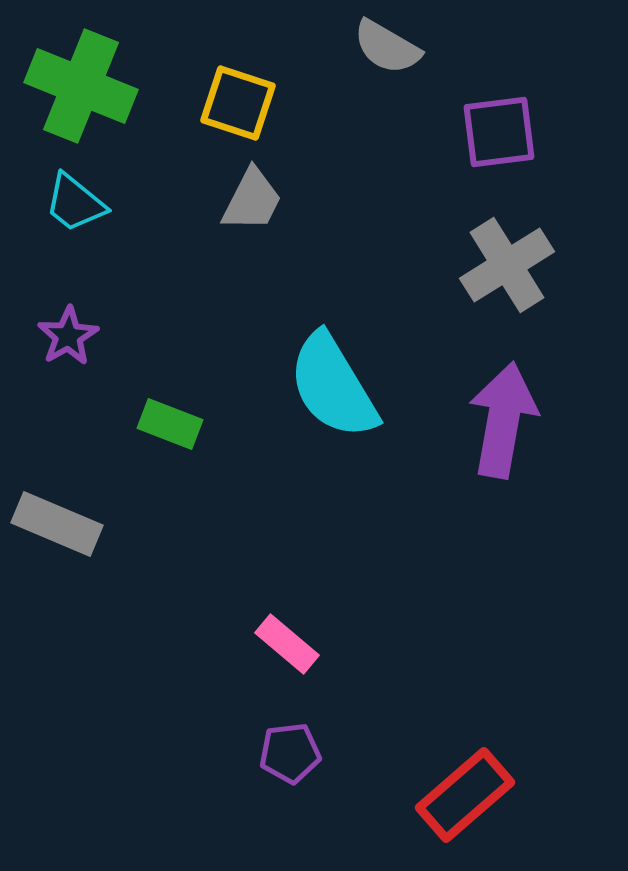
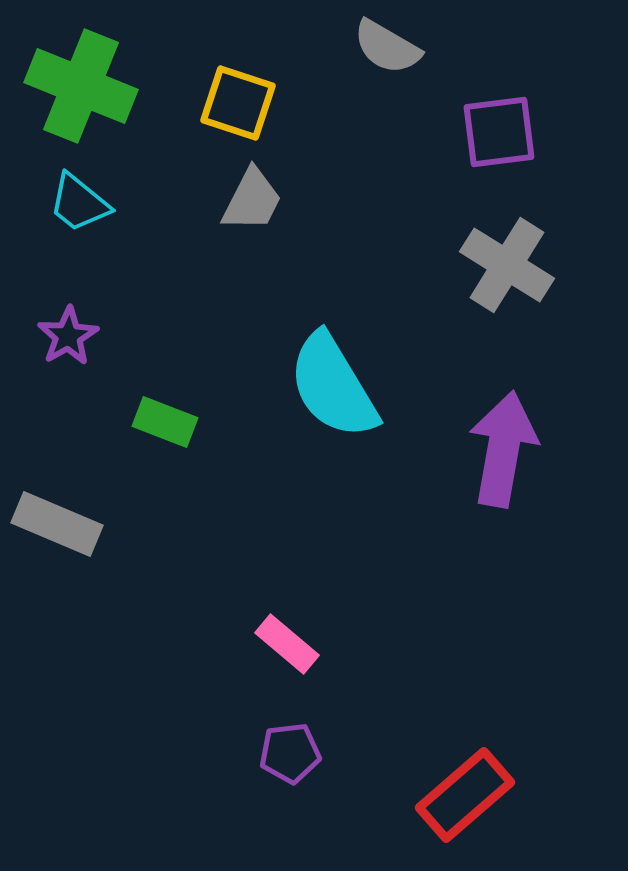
cyan trapezoid: moved 4 px right
gray cross: rotated 26 degrees counterclockwise
purple arrow: moved 29 px down
green rectangle: moved 5 px left, 2 px up
